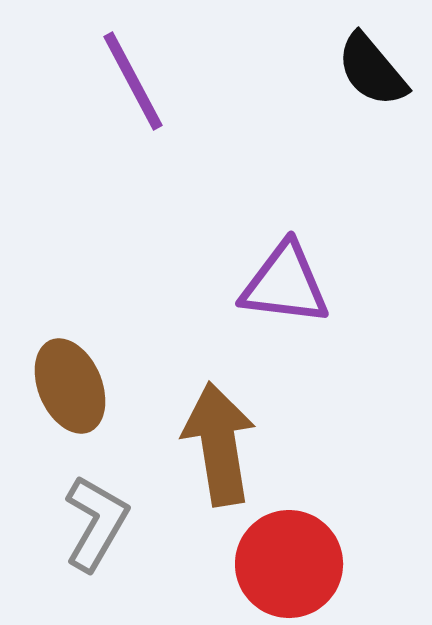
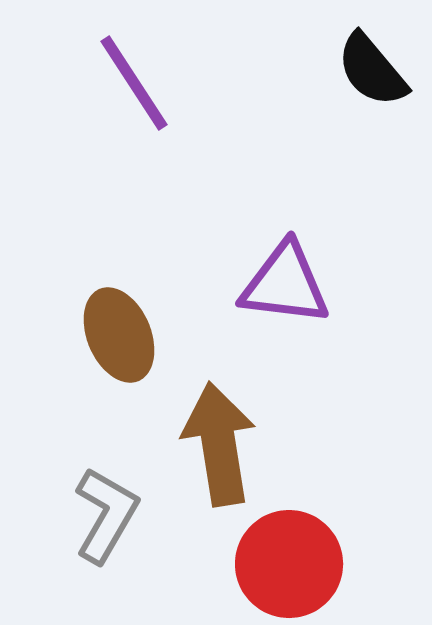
purple line: moved 1 px right, 2 px down; rotated 5 degrees counterclockwise
brown ellipse: moved 49 px right, 51 px up
gray L-shape: moved 10 px right, 8 px up
